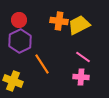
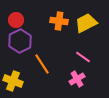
red circle: moved 3 px left
yellow trapezoid: moved 7 px right, 2 px up
pink cross: moved 4 px left, 2 px down; rotated 35 degrees counterclockwise
